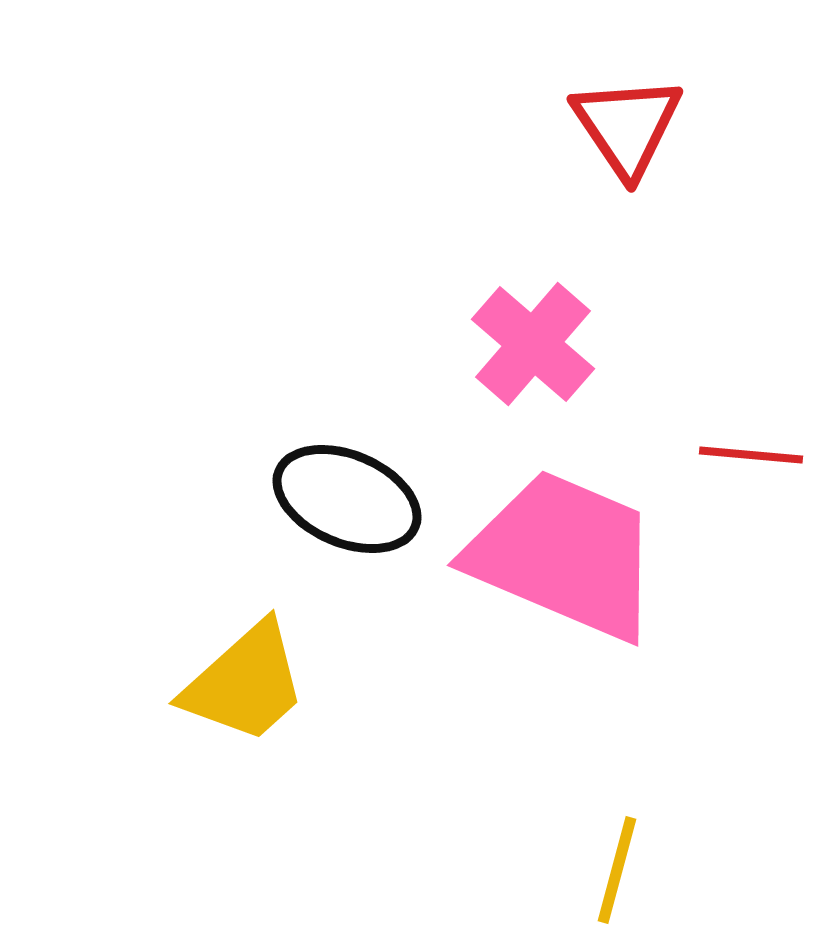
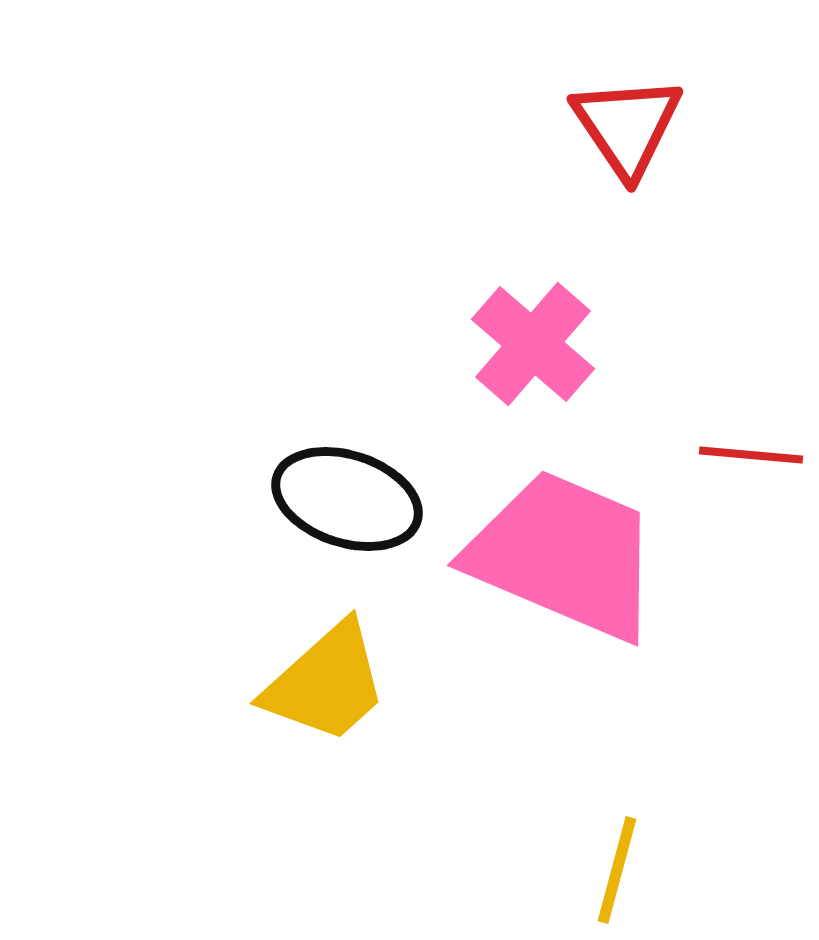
black ellipse: rotated 5 degrees counterclockwise
yellow trapezoid: moved 81 px right
